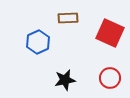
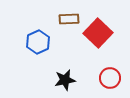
brown rectangle: moved 1 px right, 1 px down
red square: moved 12 px left; rotated 20 degrees clockwise
